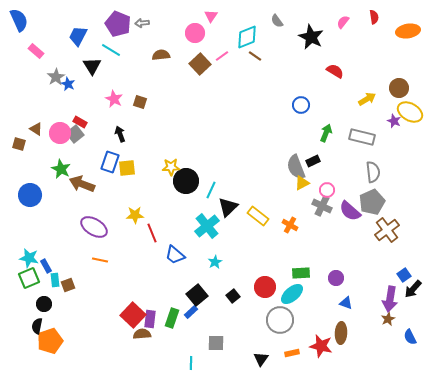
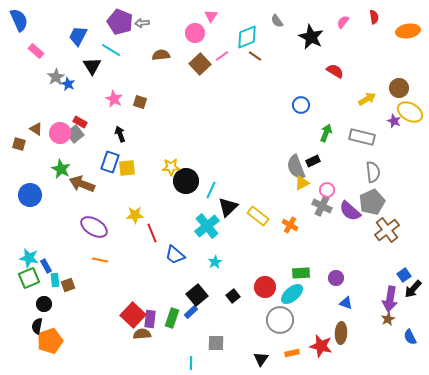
purple pentagon at (118, 24): moved 2 px right, 2 px up
